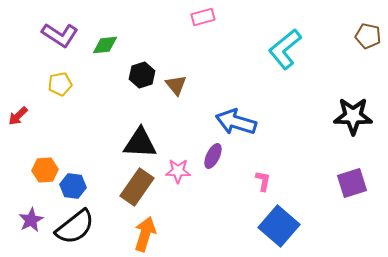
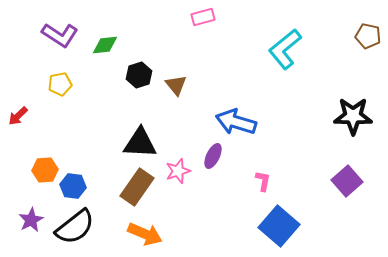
black hexagon: moved 3 px left
pink star: rotated 20 degrees counterclockwise
purple square: moved 5 px left, 2 px up; rotated 24 degrees counterclockwise
orange arrow: rotated 96 degrees clockwise
